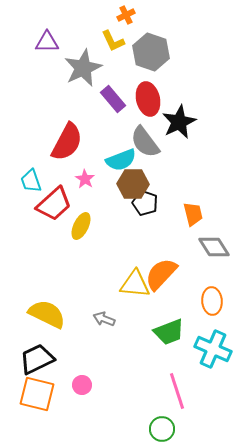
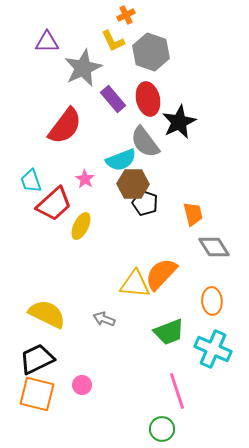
red semicircle: moved 2 px left, 16 px up; rotated 9 degrees clockwise
